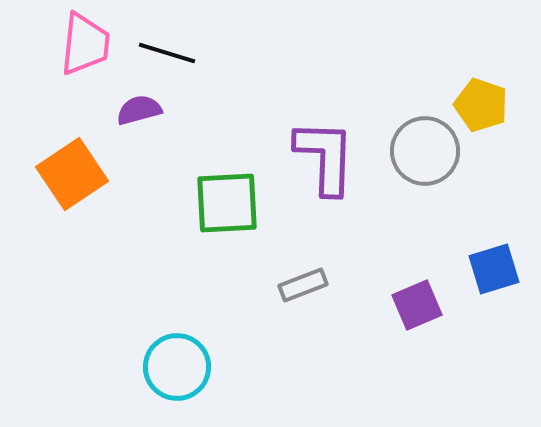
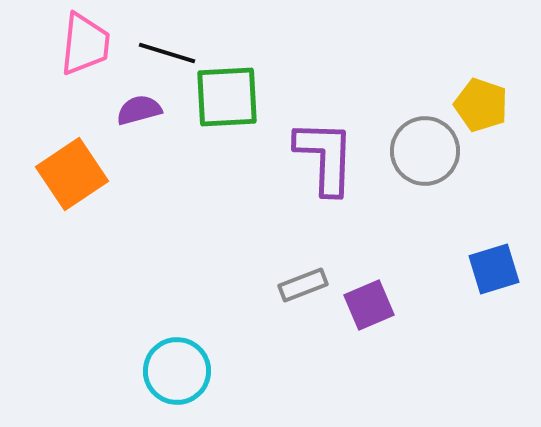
green square: moved 106 px up
purple square: moved 48 px left
cyan circle: moved 4 px down
